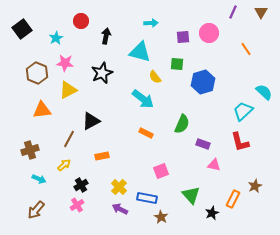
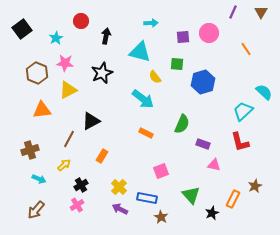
orange rectangle at (102, 156): rotated 48 degrees counterclockwise
